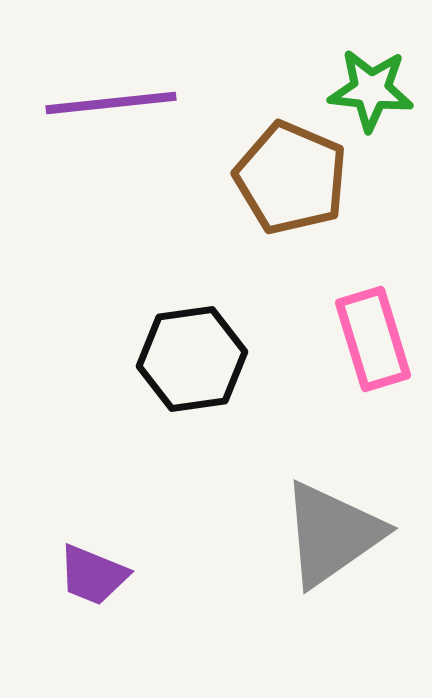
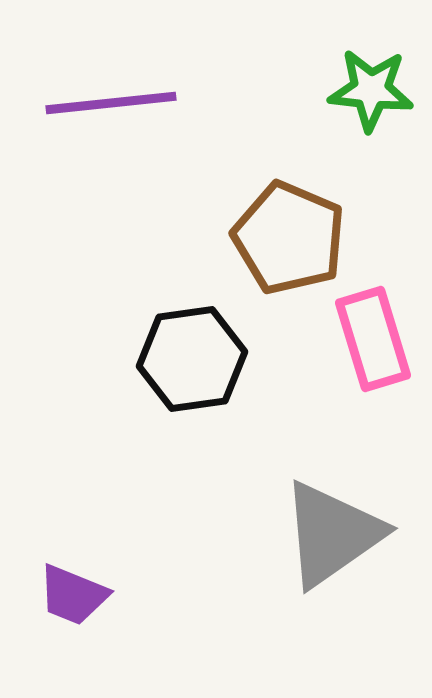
brown pentagon: moved 2 px left, 60 px down
purple trapezoid: moved 20 px left, 20 px down
